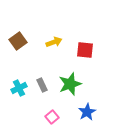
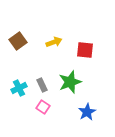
green star: moved 2 px up
pink square: moved 9 px left, 10 px up; rotated 16 degrees counterclockwise
